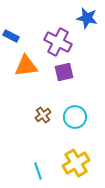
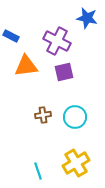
purple cross: moved 1 px left, 1 px up
brown cross: rotated 28 degrees clockwise
